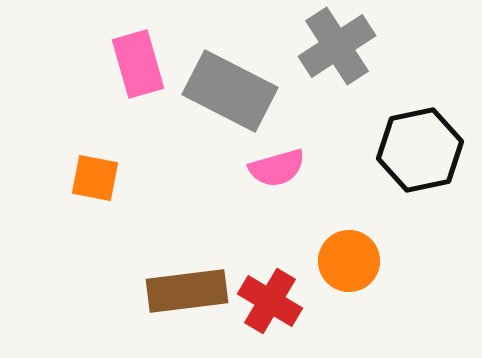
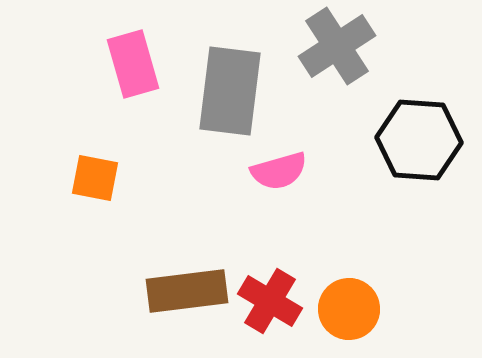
pink rectangle: moved 5 px left
gray rectangle: rotated 70 degrees clockwise
black hexagon: moved 1 px left, 10 px up; rotated 16 degrees clockwise
pink semicircle: moved 2 px right, 3 px down
orange circle: moved 48 px down
